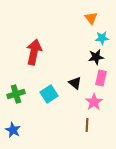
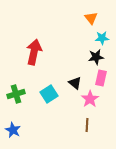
pink star: moved 4 px left, 3 px up
